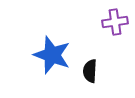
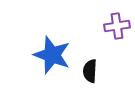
purple cross: moved 2 px right, 4 px down
